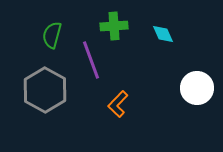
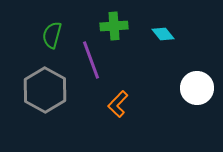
cyan diamond: rotated 15 degrees counterclockwise
